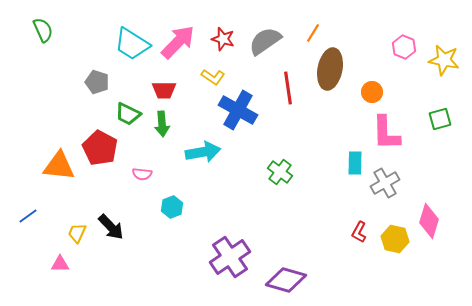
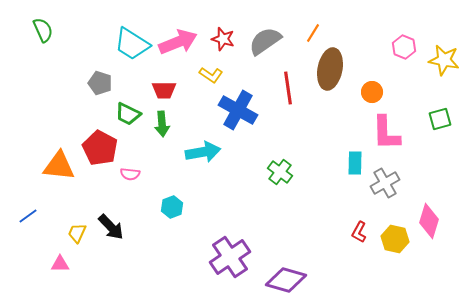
pink arrow: rotated 24 degrees clockwise
yellow L-shape: moved 2 px left, 2 px up
gray pentagon: moved 3 px right, 1 px down
pink semicircle: moved 12 px left
